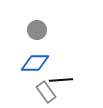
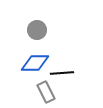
black line: moved 1 px right, 7 px up
gray rectangle: rotated 10 degrees clockwise
